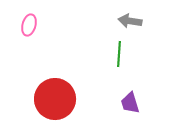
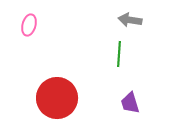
gray arrow: moved 1 px up
red circle: moved 2 px right, 1 px up
